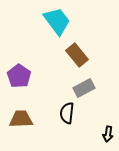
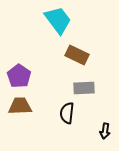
cyan trapezoid: moved 1 px right, 1 px up
brown rectangle: rotated 25 degrees counterclockwise
gray rectangle: rotated 25 degrees clockwise
brown trapezoid: moved 1 px left, 13 px up
black arrow: moved 3 px left, 3 px up
